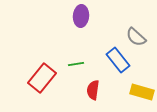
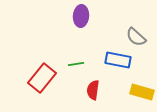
blue rectangle: rotated 40 degrees counterclockwise
